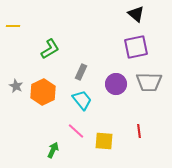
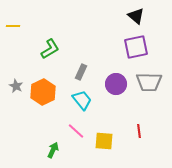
black triangle: moved 2 px down
